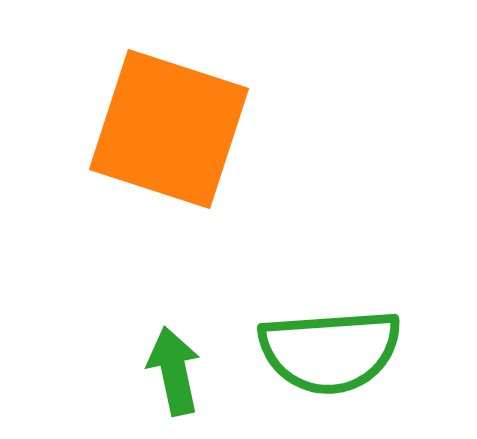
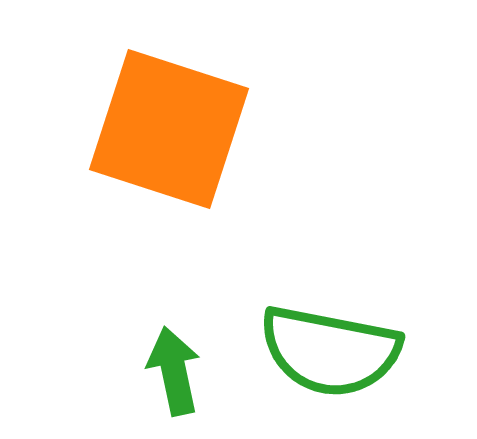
green semicircle: rotated 15 degrees clockwise
